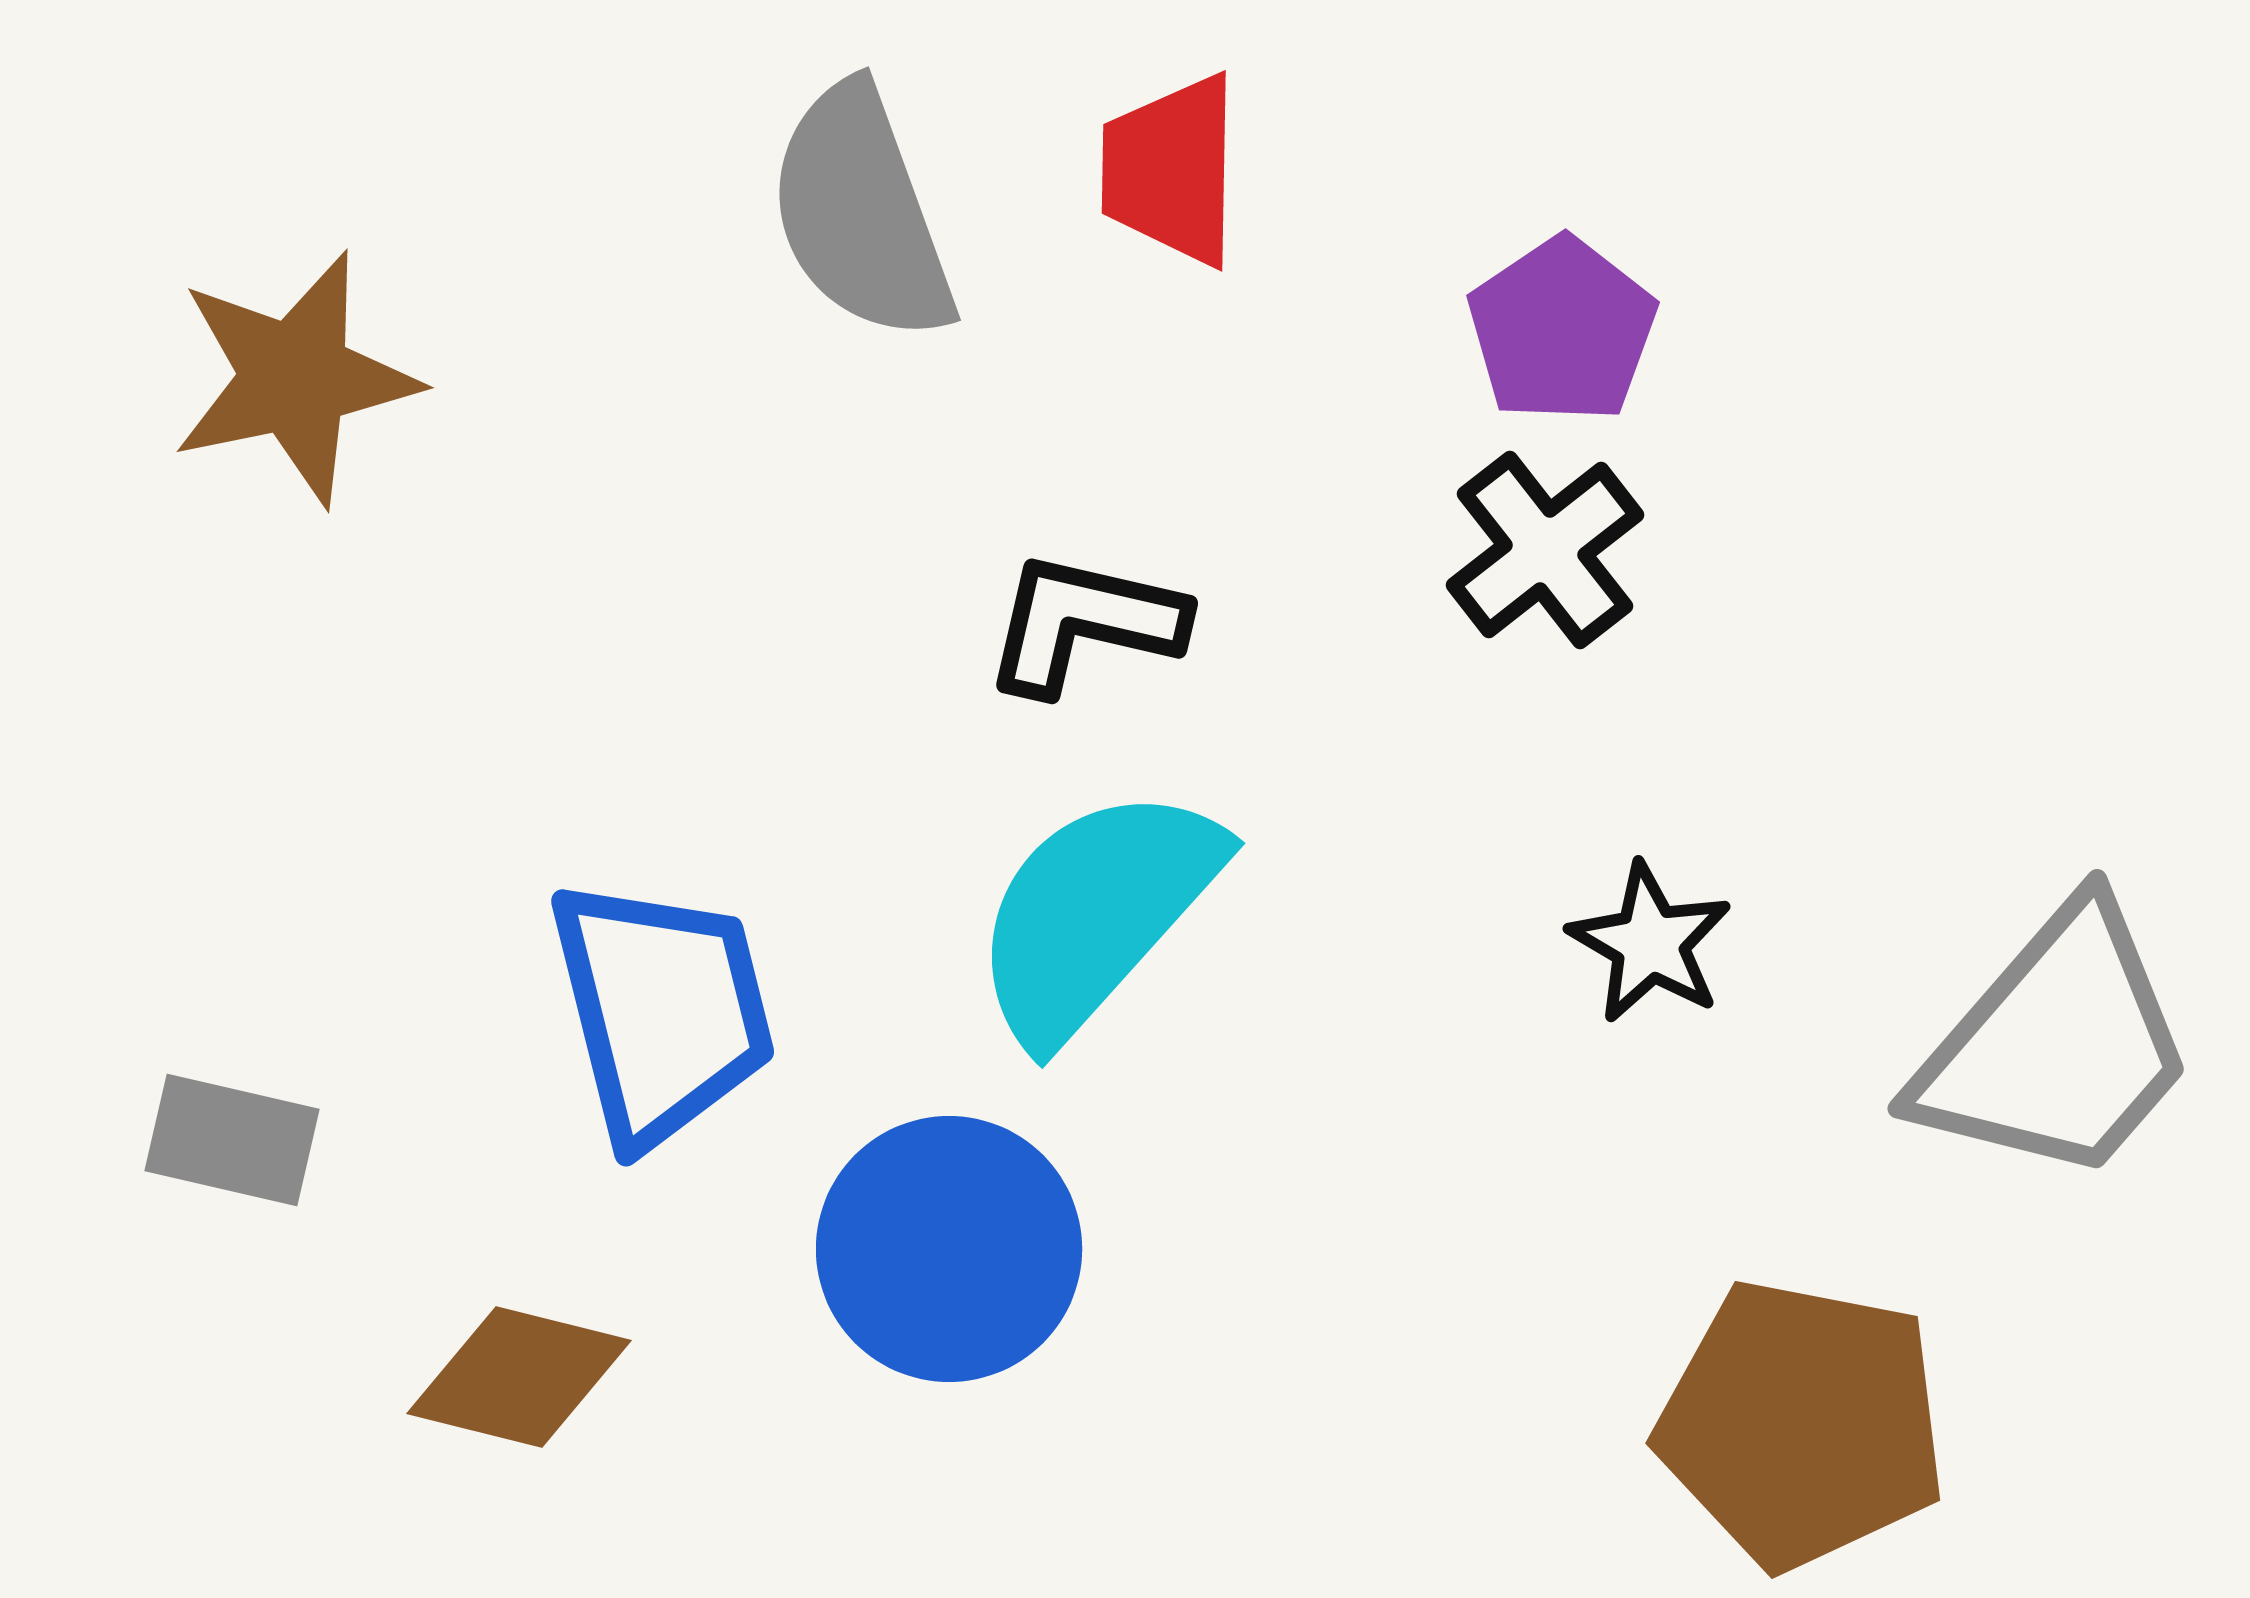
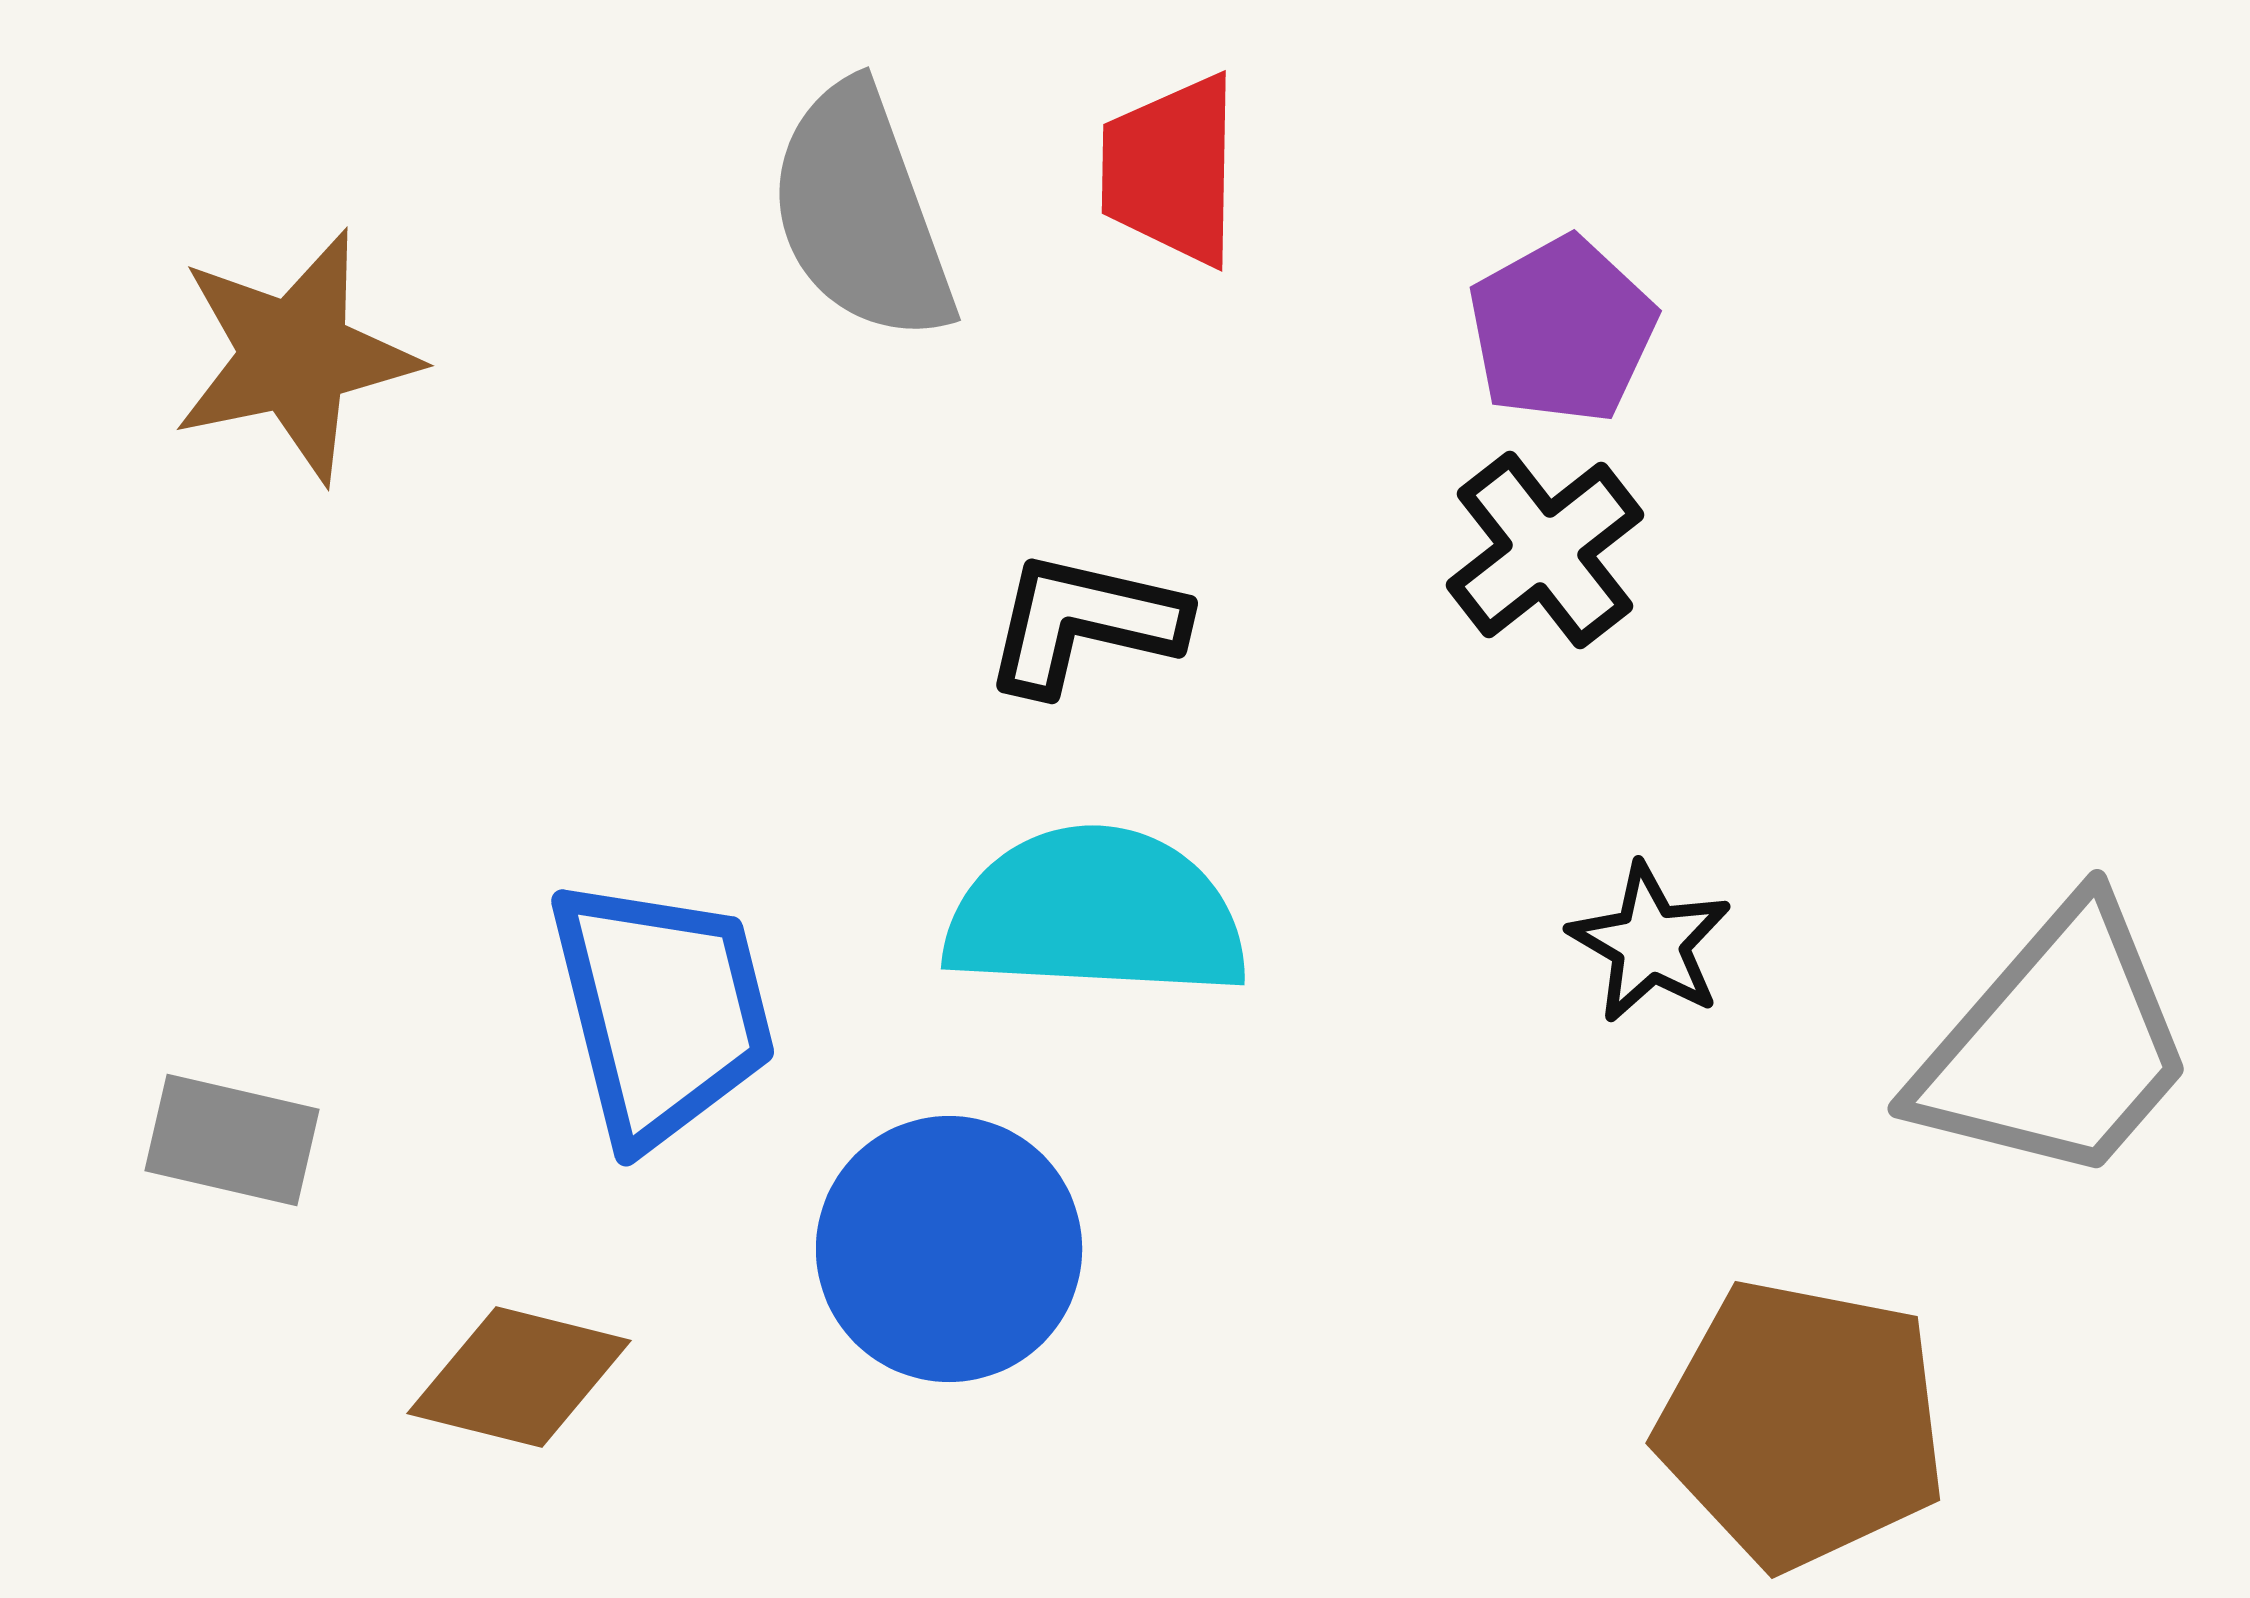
purple pentagon: rotated 5 degrees clockwise
brown star: moved 22 px up
cyan semicircle: rotated 51 degrees clockwise
